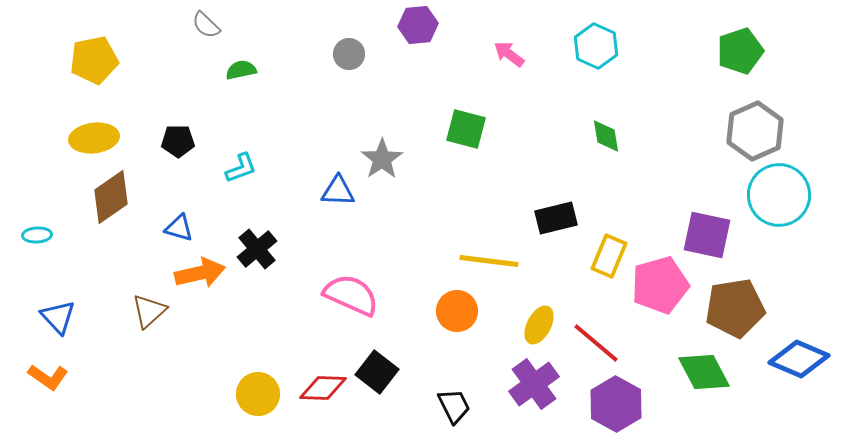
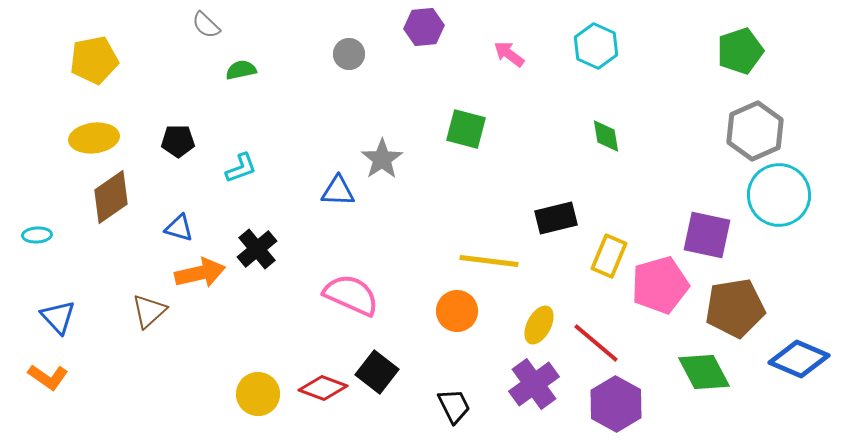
purple hexagon at (418, 25): moved 6 px right, 2 px down
red diamond at (323, 388): rotated 18 degrees clockwise
